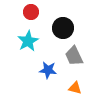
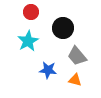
gray trapezoid: moved 3 px right; rotated 15 degrees counterclockwise
orange triangle: moved 8 px up
